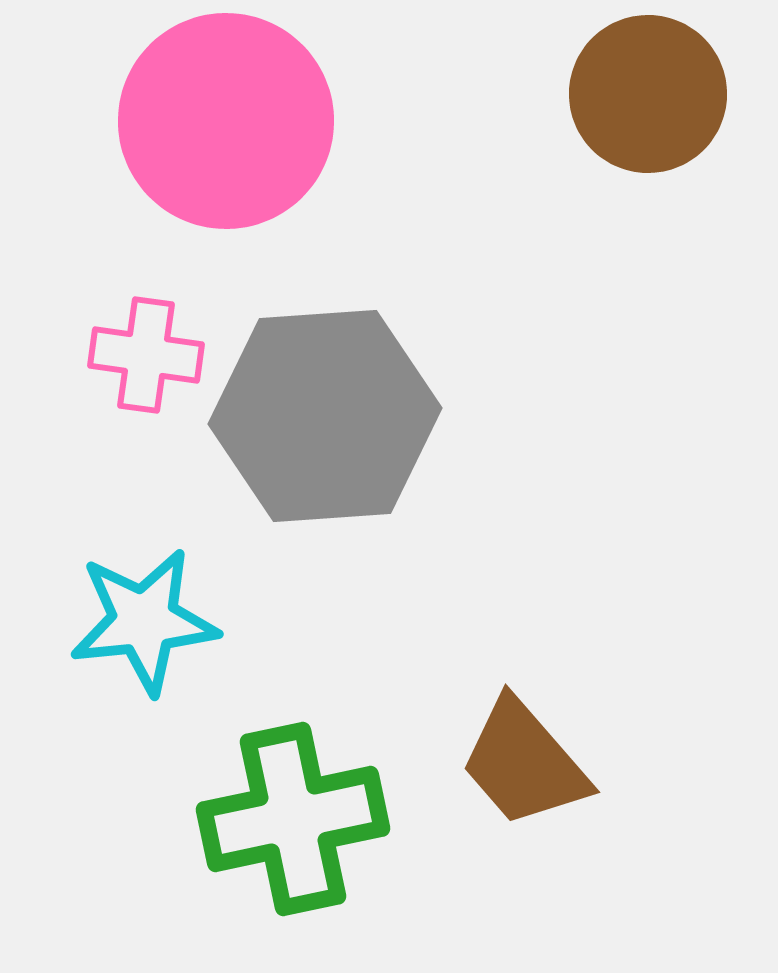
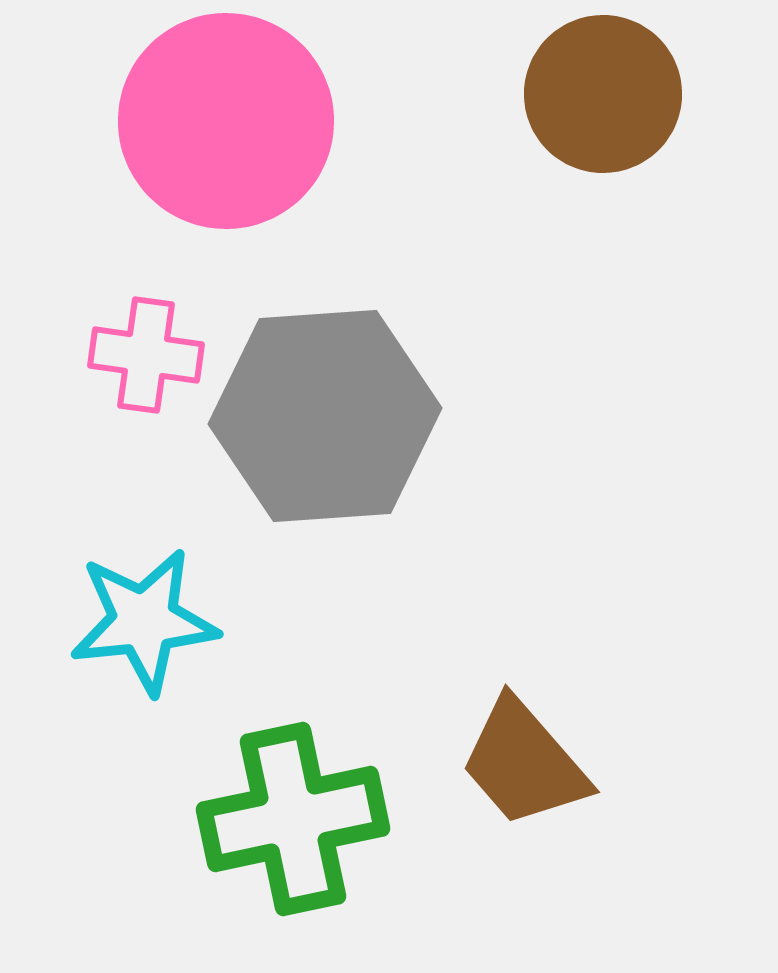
brown circle: moved 45 px left
